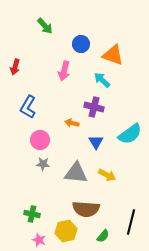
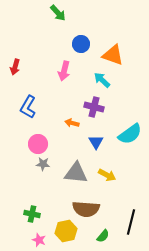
green arrow: moved 13 px right, 13 px up
pink circle: moved 2 px left, 4 px down
